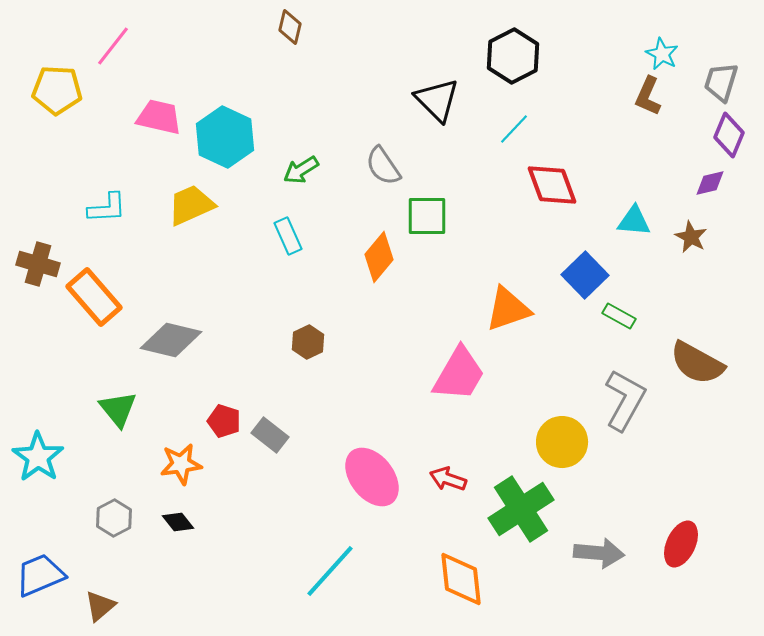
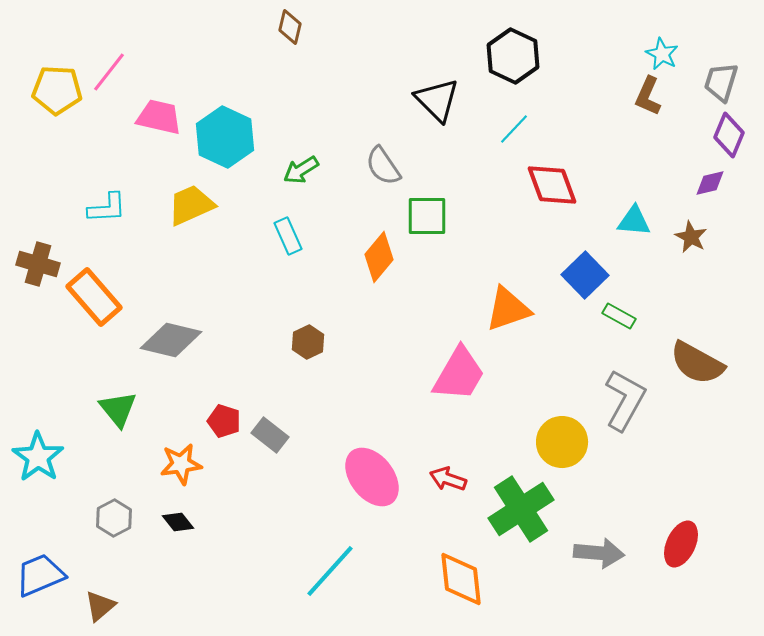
pink line at (113, 46): moved 4 px left, 26 px down
black hexagon at (513, 56): rotated 8 degrees counterclockwise
